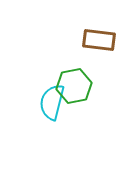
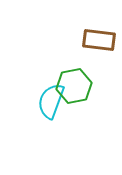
cyan semicircle: moved 1 px left, 1 px up; rotated 6 degrees clockwise
